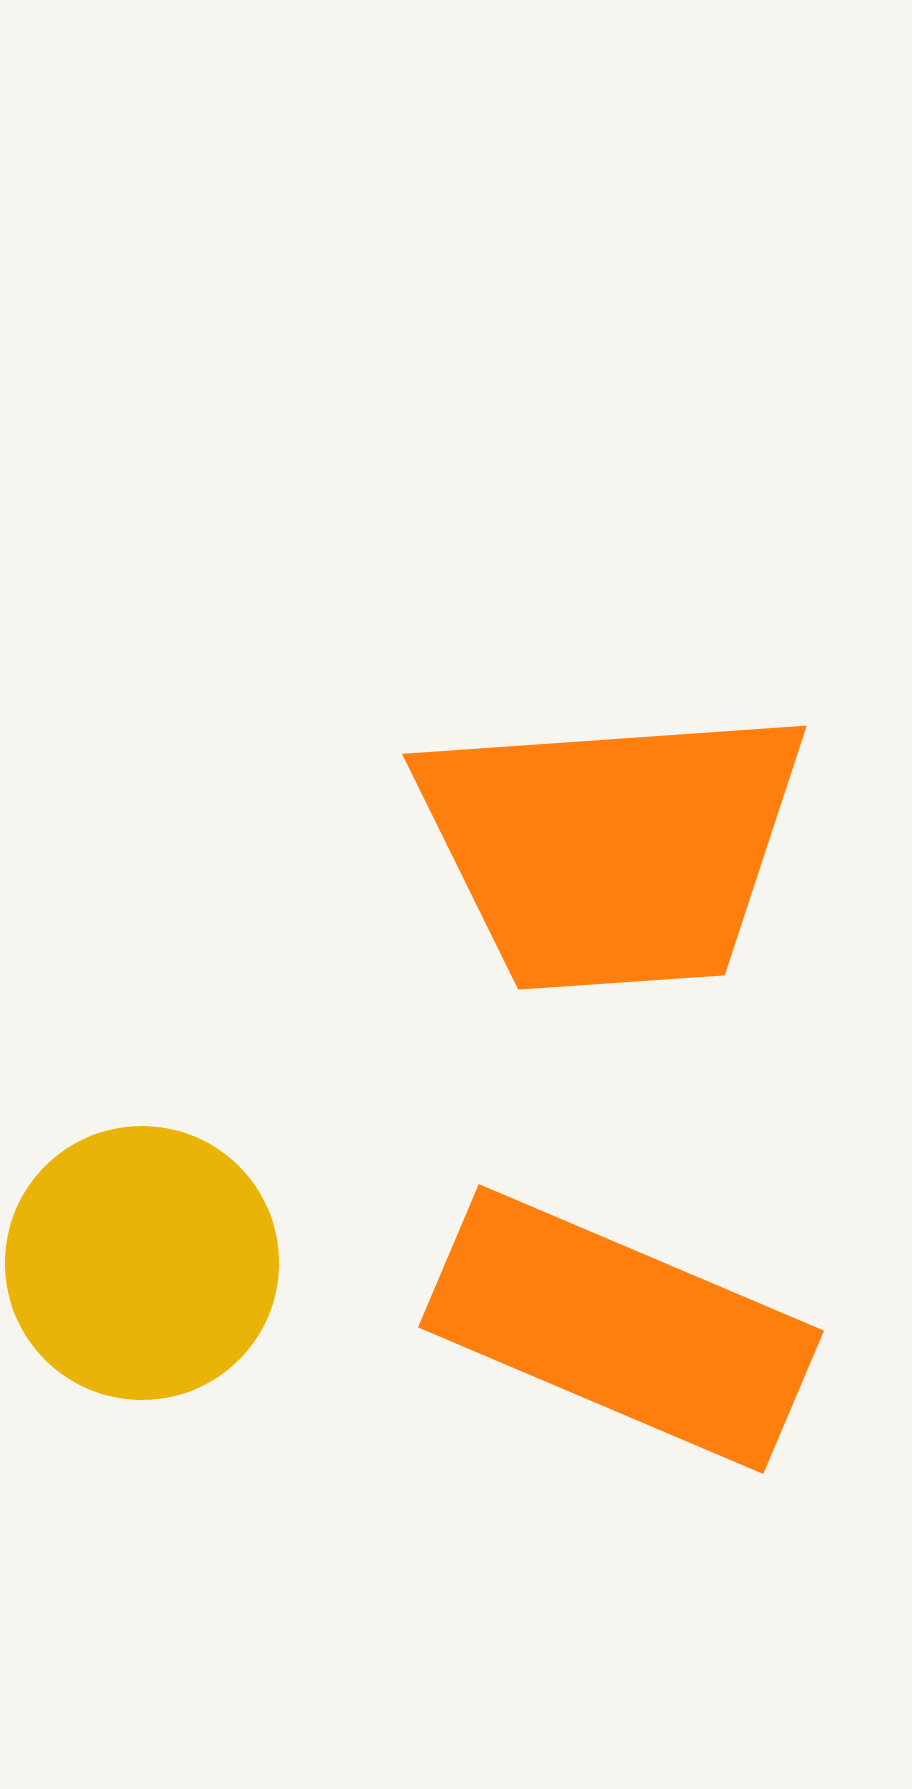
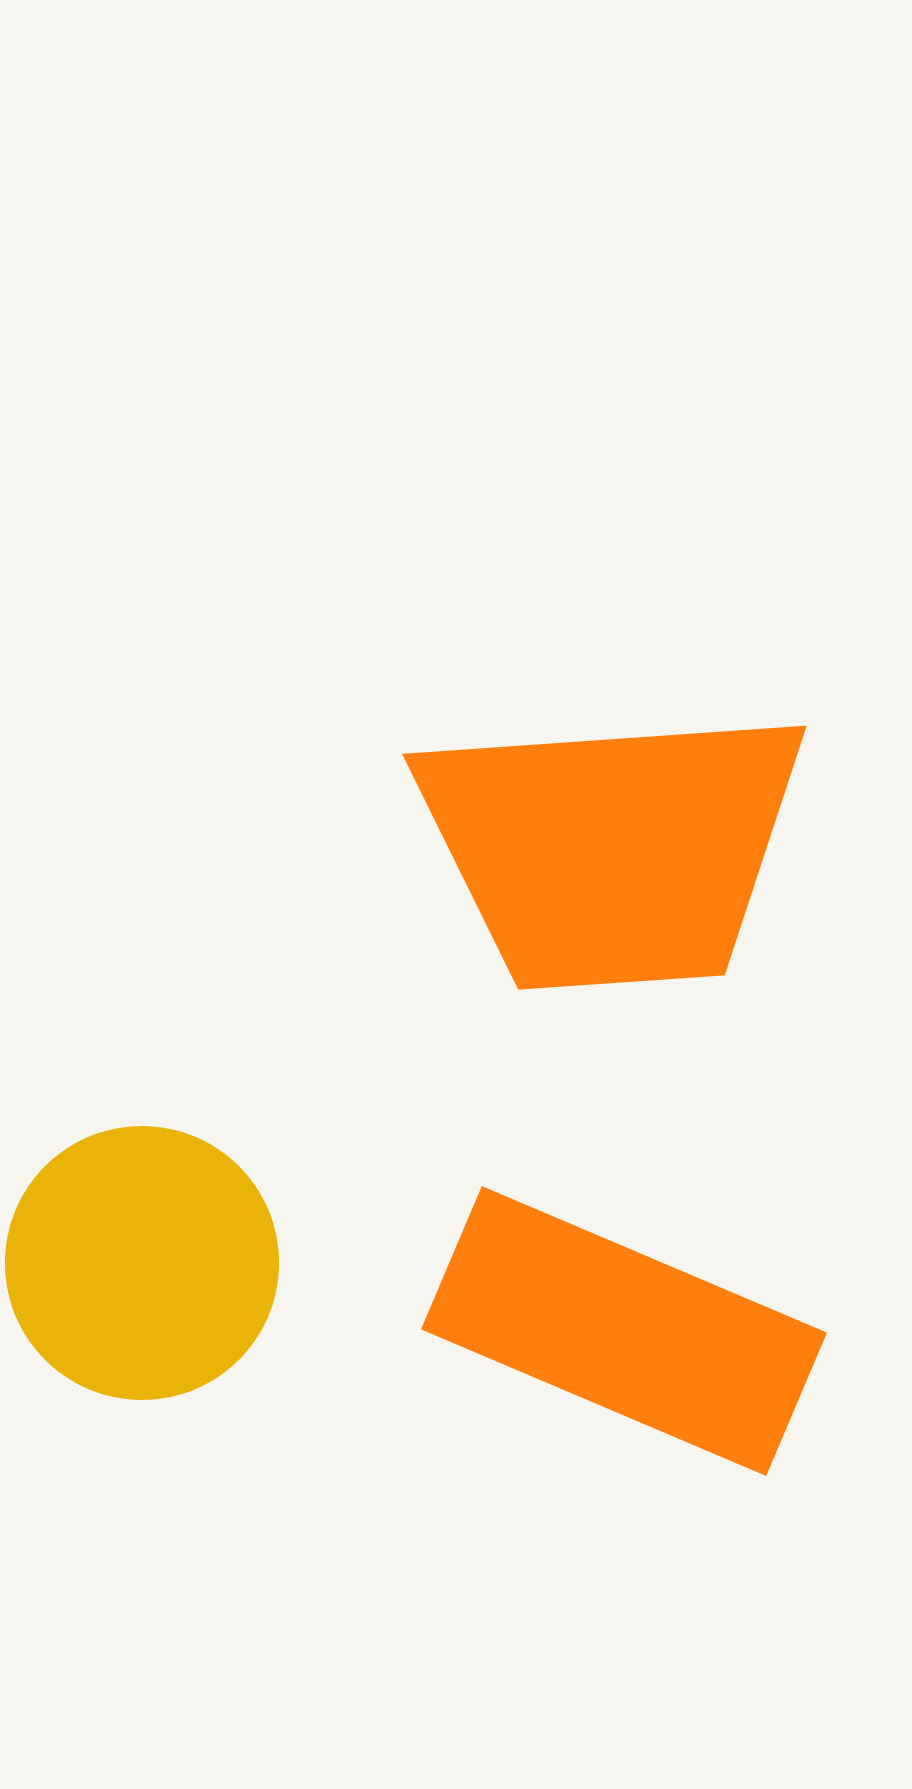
orange rectangle: moved 3 px right, 2 px down
